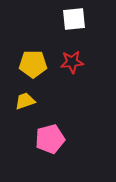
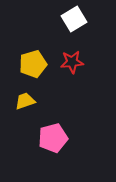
white square: rotated 25 degrees counterclockwise
yellow pentagon: rotated 16 degrees counterclockwise
pink pentagon: moved 3 px right, 1 px up
